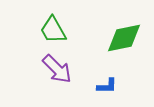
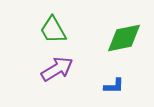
purple arrow: rotated 76 degrees counterclockwise
blue L-shape: moved 7 px right
